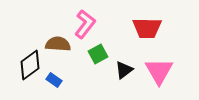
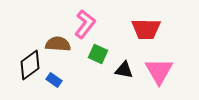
red trapezoid: moved 1 px left, 1 px down
green square: rotated 36 degrees counterclockwise
black triangle: rotated 48 degrees clockwise
